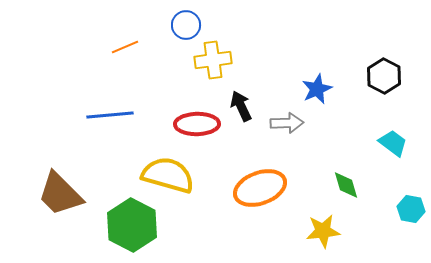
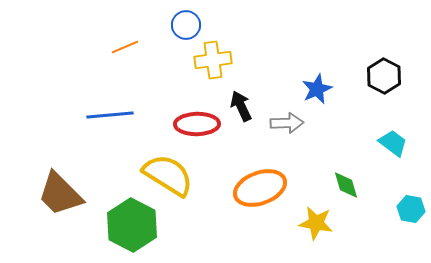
yellow semicircle: rotated 16 degrees clockwise
yellow star: moved 7 px left, 8 px up; rotated 16 degrees clockwise
